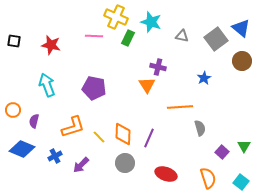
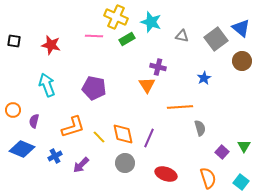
green rectangle: moved 1 px left, 1 px down; rotated 35 degrees clockwise
orange diamond: rotated 15 degrees counterclockwise
